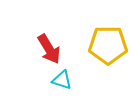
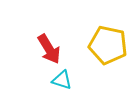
yellow pentagon: rotated 12 degrees clockwise
